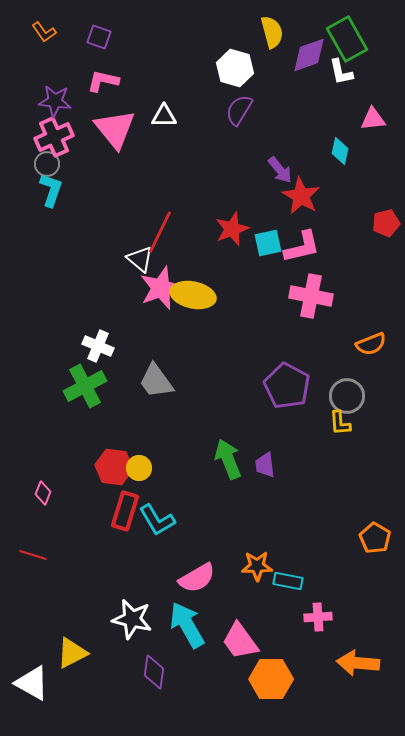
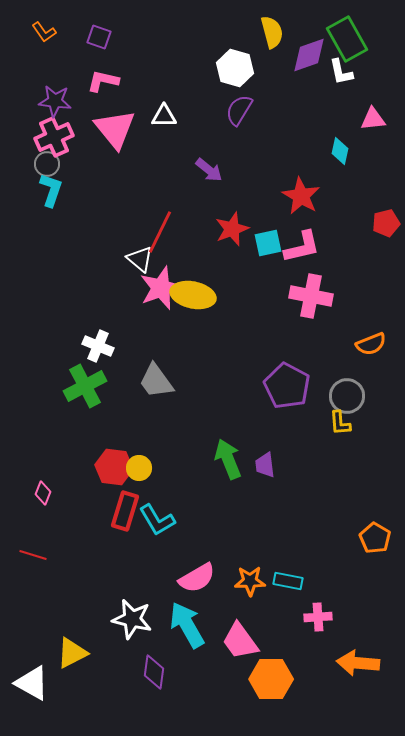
purple arrow at (280, 170): moved 71 px left; rotated 12 degrees counterclockwise
orange star at (257, 566): moved 7 px left, 15 px down
